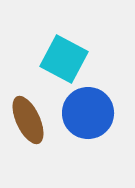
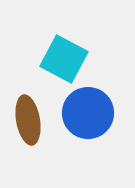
brown ellipse: rotated 15 degrees clockwise
